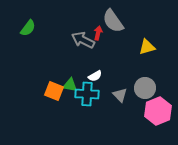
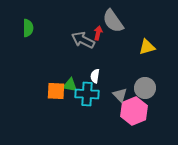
green semicircle: rotated 36 degrees counterclockwise
white semicircle: rotated 128 degrees clockwise
orange square: moved 2 px right; rotated 18 degrees counterclockwise
pink hexagon: moved 24 px left
